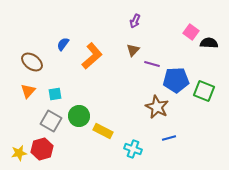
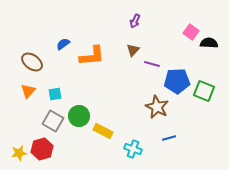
blue semicircle: rotated 16 degrees clockwise
orange L-shape: rotated 36 degrees clockwise
blue pentagon: moved 1 px right, 1 px down
gray square: moved 2 px right
